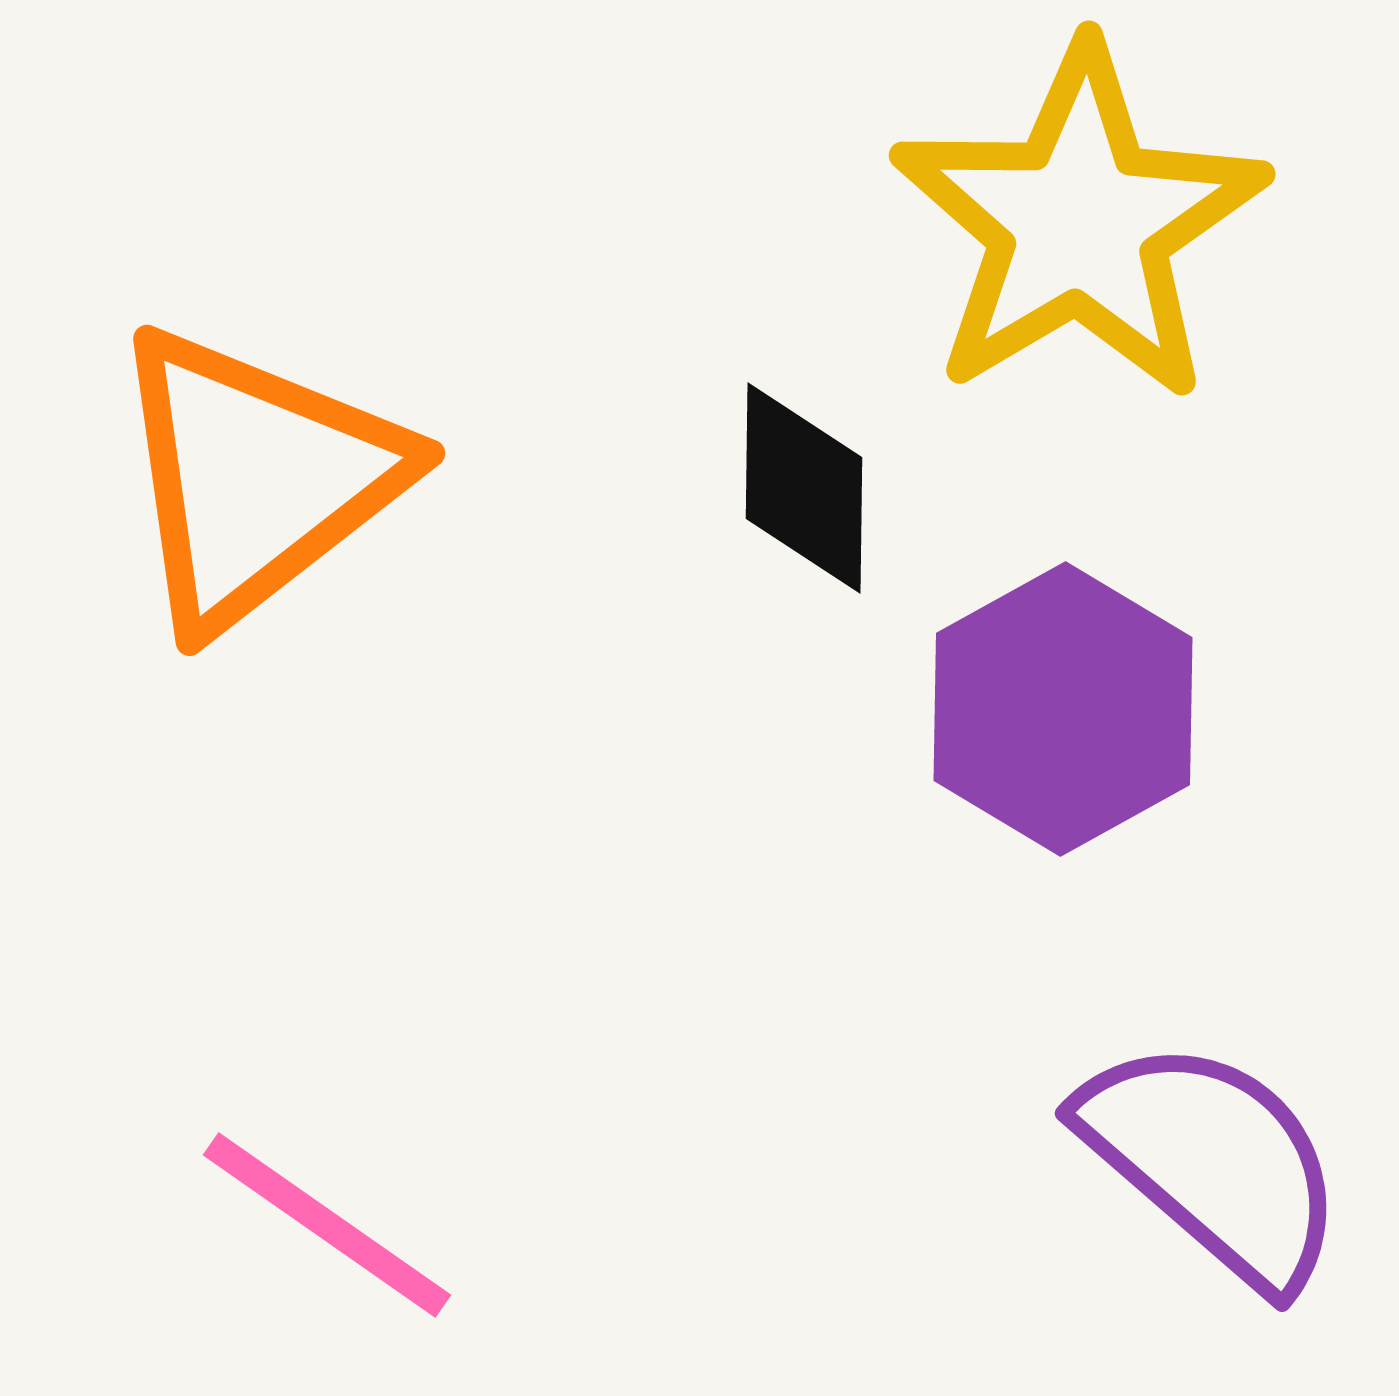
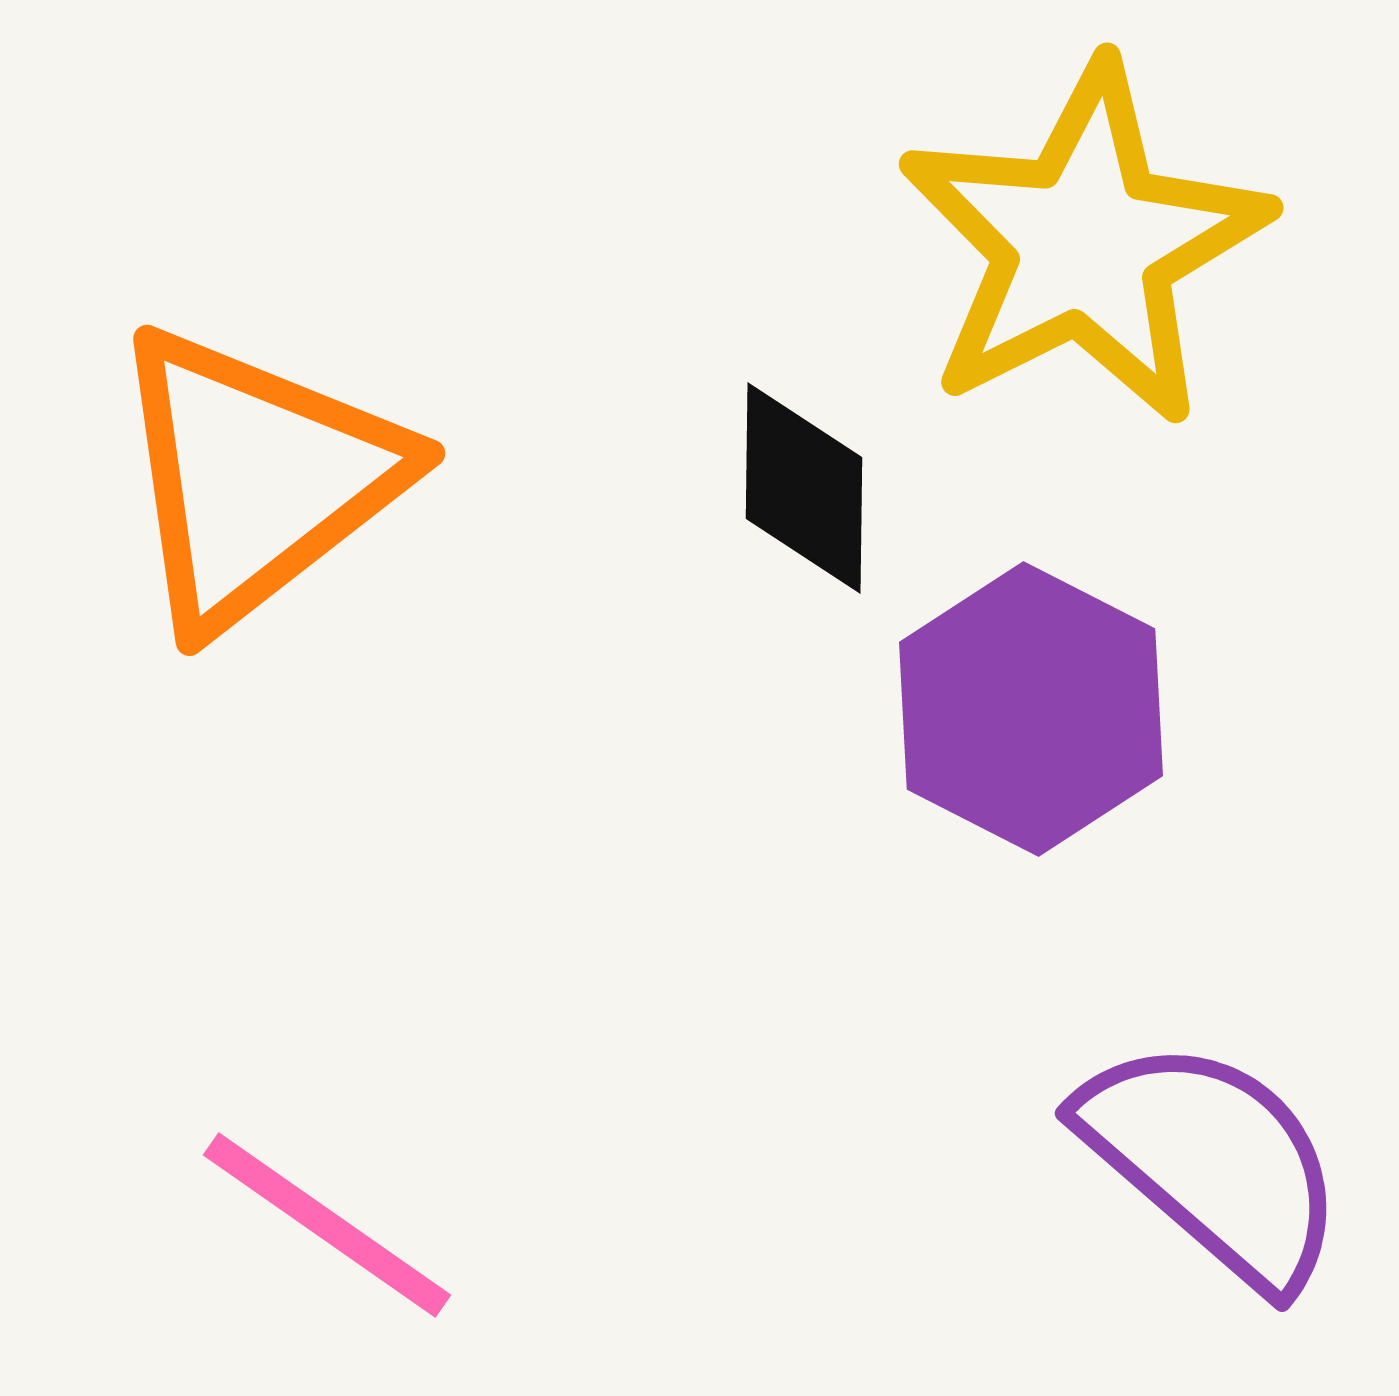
yellow star: moved 5 px right, 21 px down; rotated 4 degrees clockwise
purple hexagon: moved 32 px left; rotated 4 degrees counterclockwise
